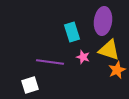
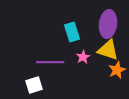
purple ellipse: moved 5 px right, 3 px down
yellow triangle: moved 1 px left
pink star: rotated 24 degrees clockwise
purple line: rotated 8 degrees counterclockwise
white square: moved 4 px right
